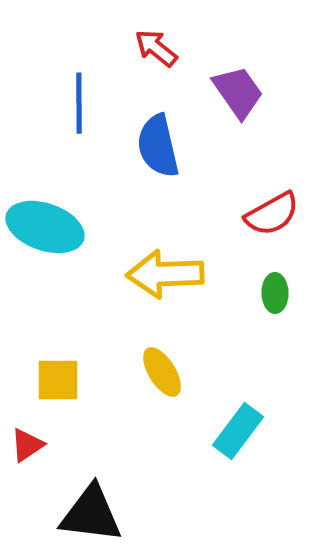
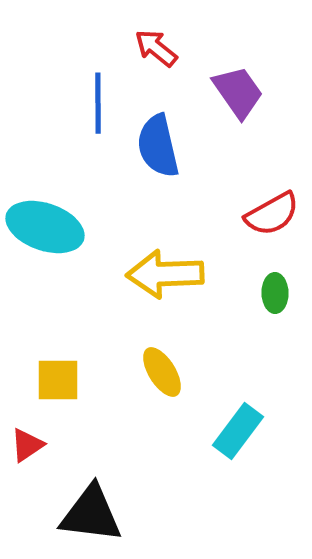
blue line: moved 19 px right
